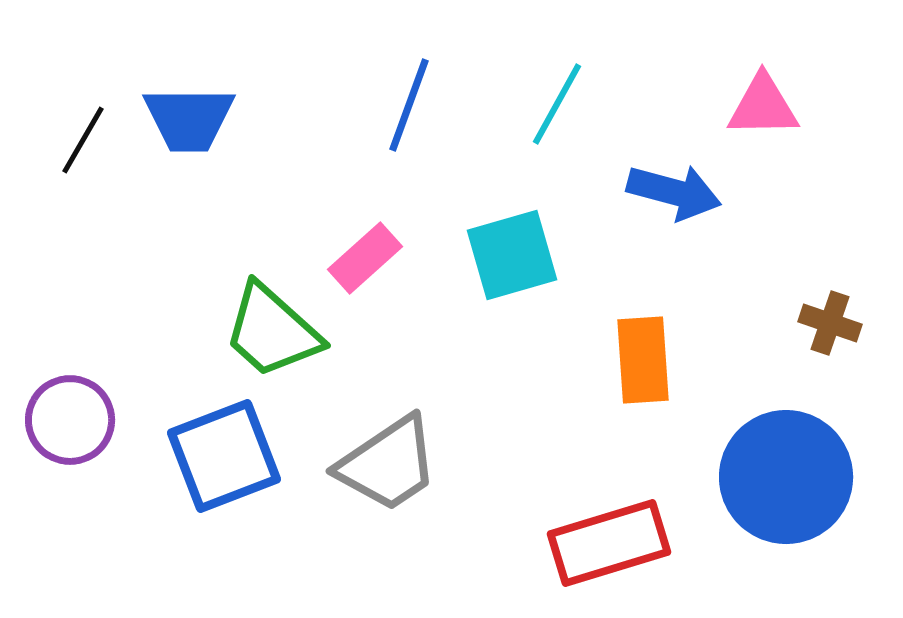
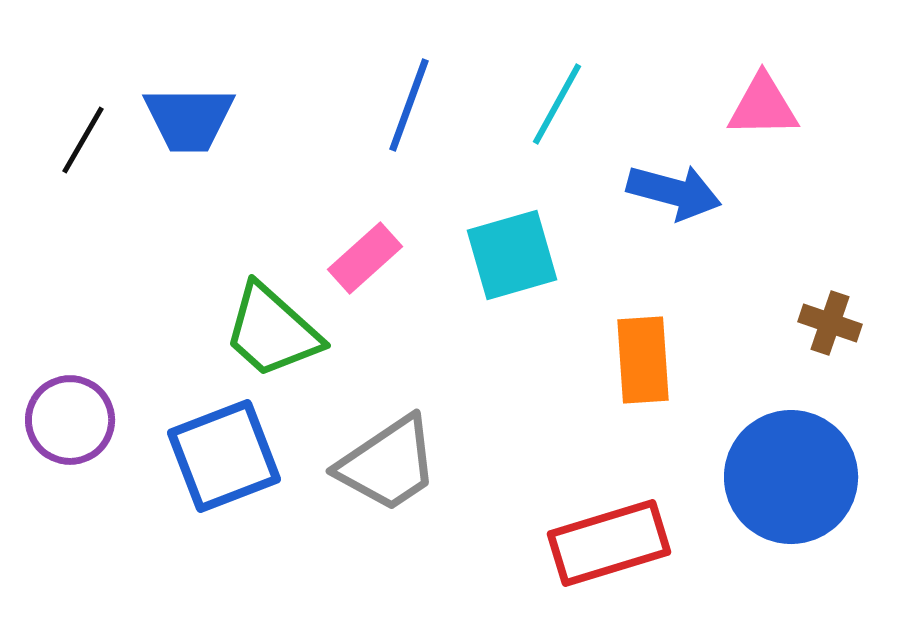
blue circle: moved 5 px right
